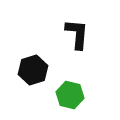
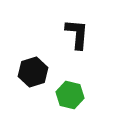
black hexagon: moved 2 px down
